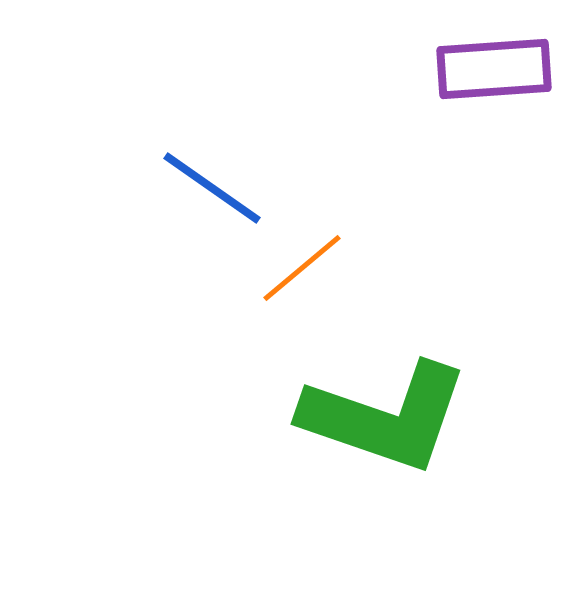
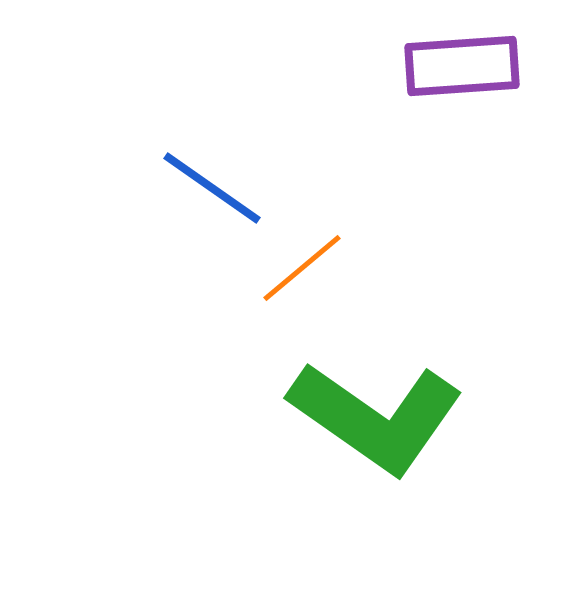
purple rectangle: moved 32 px left, 3 px up
green L-shape: moved 9 px left; rotated 16 degrees clockwise
